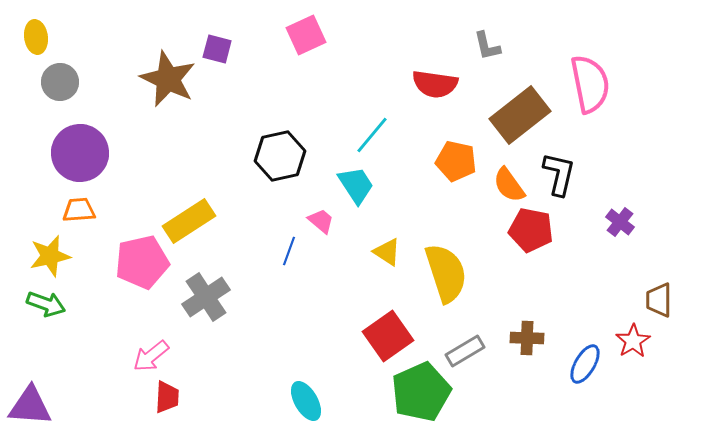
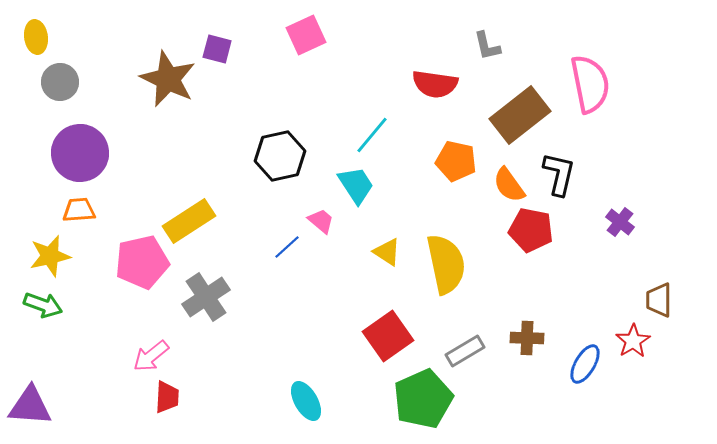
blue line: moved 2 px left, 4 px up; rotated 28 degrees clockwise
yellow semicircle: moved 9 px up; rotated 6 degrees clockwise
green arrow: moved 3 px left, 1 px down
green pentagon: moved 2 px right, 7 px down
